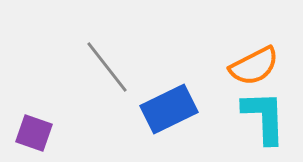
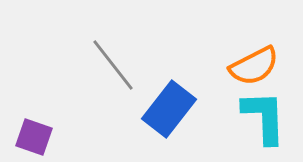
gray line: moved 6 px right, 2 px up
blue rectangle: rotated 26 degrees counterclockwise
purple square: moved 4 px down
